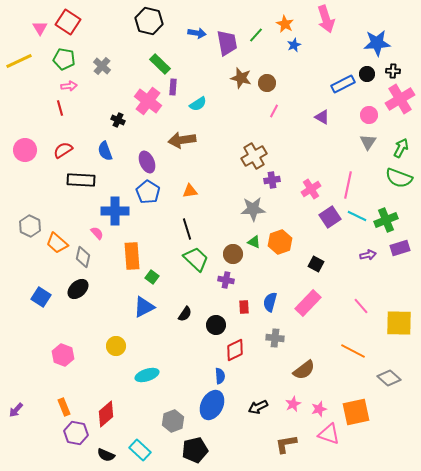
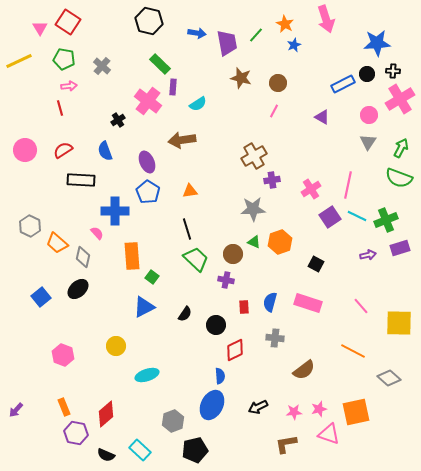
brown circle at (267, 83): moved 11 px right
black cross at (118, 120): rotated 32 degrees clockwise
blue square at (41, 297): rotated 18 degrees clockwise
pink rectangle at (308, 303): rotated 64 degrees clockwise
pink star at (293, 404): moved 1 px right, 8 px down; rotated 21 degrees clockwise
